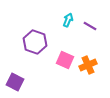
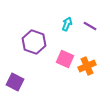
cyan arrow: moved 1 px left, 4 px down
purple hexagon: moved 1 px left
pink square: moved 1 px up
orange cross: moved 1 px left, 1 px down
